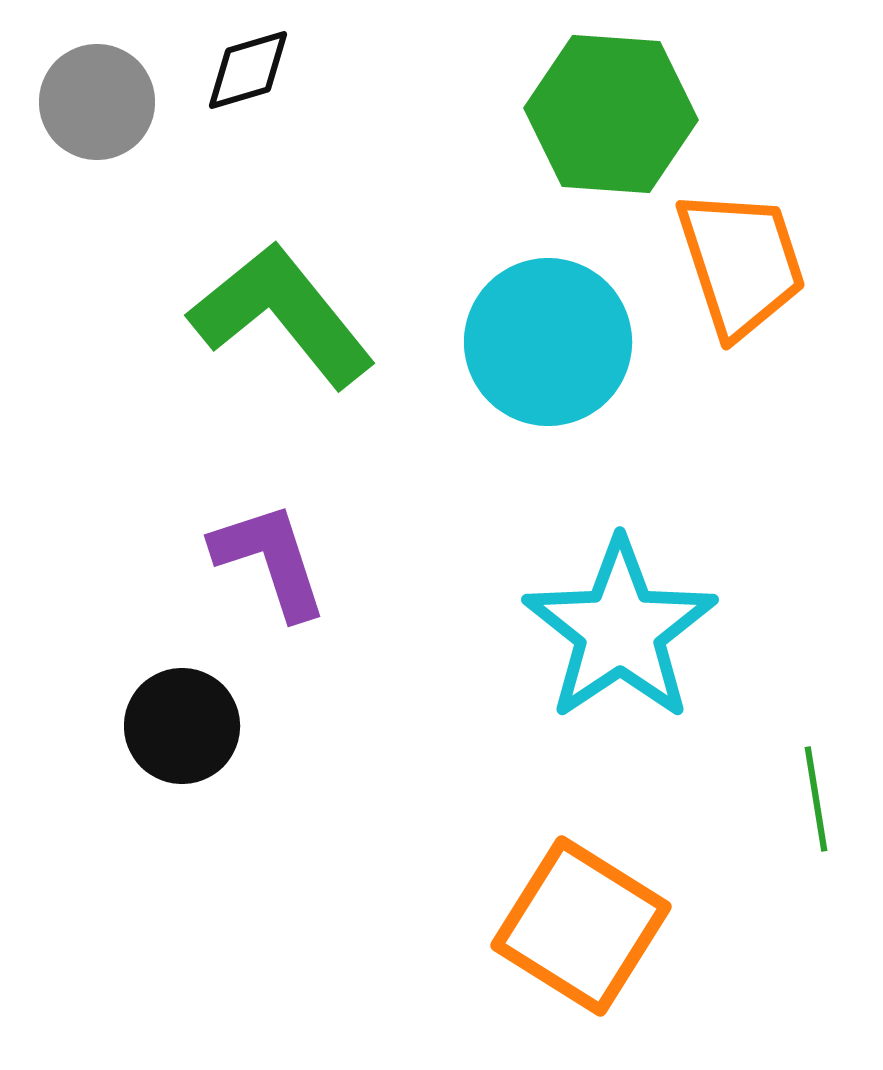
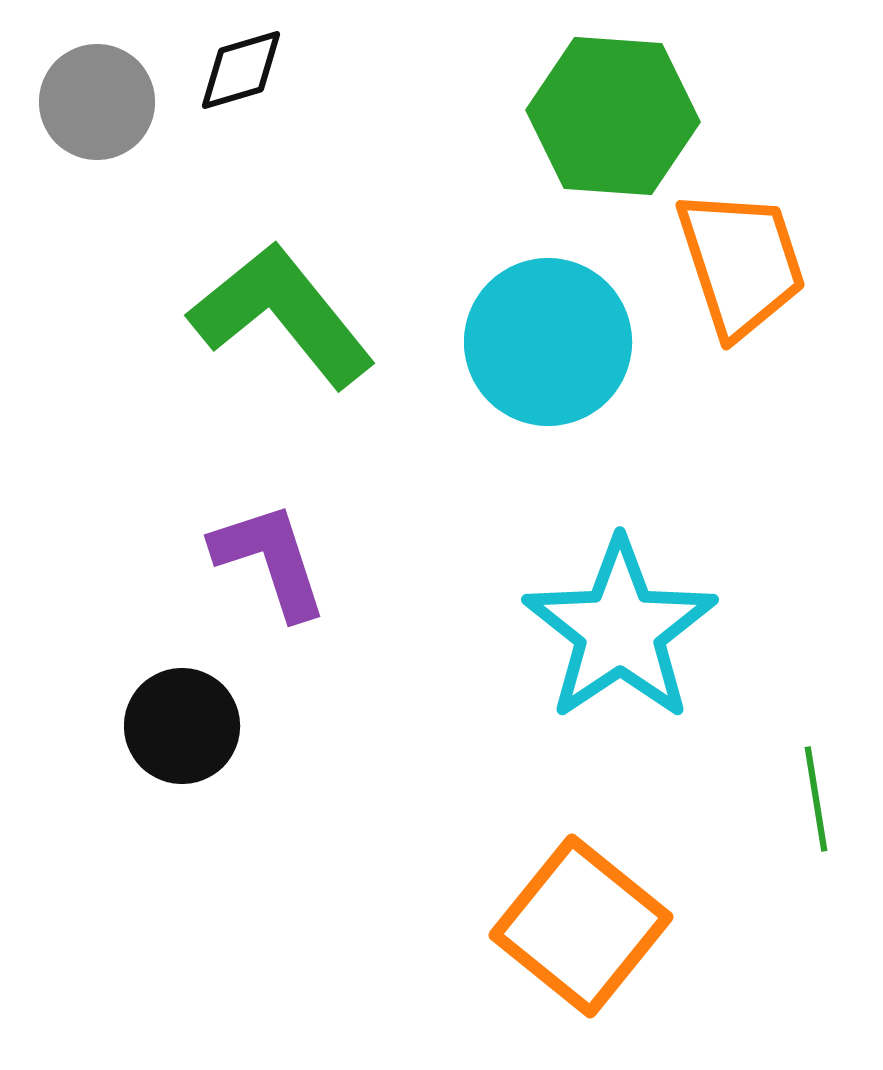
black diamond: moved 7 px left
green hexagon: moved 2 px right, 2 px down
orange square: rotated 7 degrees clockwise
